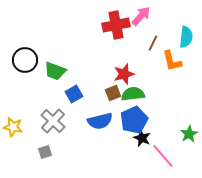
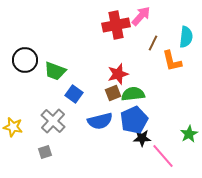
red star: moved 6 px left
blue square: rotated 24 degrees counterclockwise
black star: rotated 24 degrees counterclockwise
